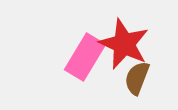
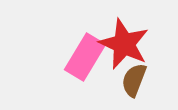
brown semicircle: moved 3 px left, 2 px down
